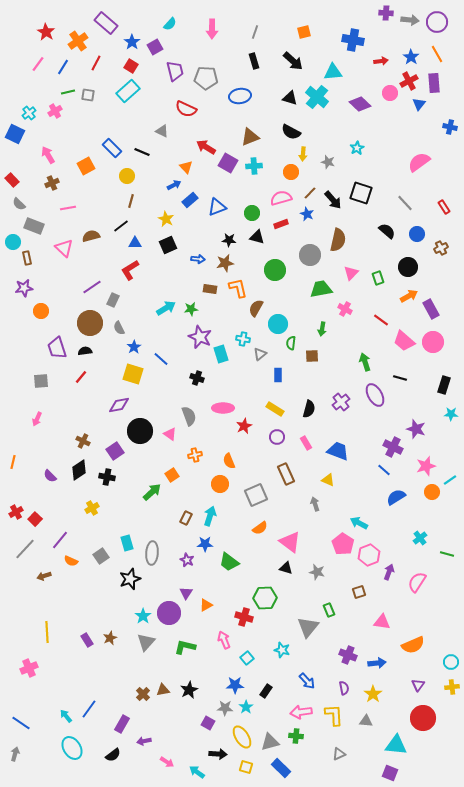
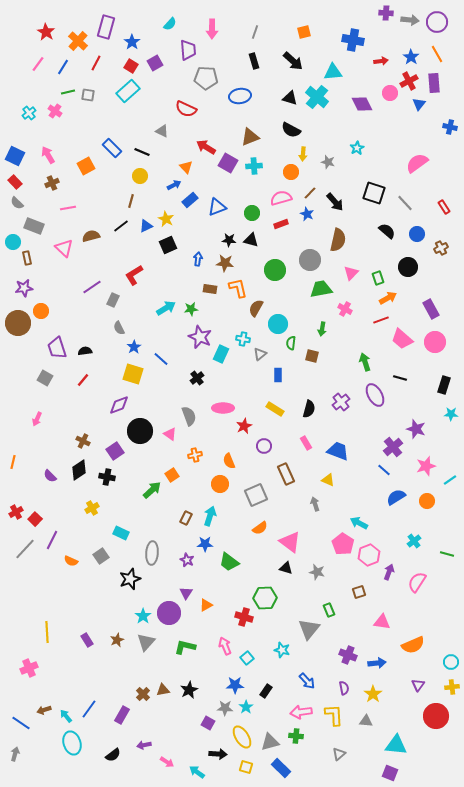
purple rectangle at (106, 23): moved 4 px down; rotated 65 degrees clockwise
orange cross at (78, 41): rotated 12 degrees counterclockwise
purple square at (155, 47): moved 16 px down
purple trapezoid at (175, 71): moved 13 px right, 21 px up; rotated 10 degrees clockwise
purple diamond at (360, 104): moved 2 px right; rotated 20 degrees clockwise
pink cross at (55, 111): rotated 24 degrees counterclockwise
black semicircle at (291, 132): moved 2 px up
blue square at (15, 134): moved 22 px down
pink semicircle at (419, 162): moved 2 px left, 1 px down
yellow circle at (127, 176): moved 13 px right
red rectangle at (12, 180): moved 3 px right, 2 px down
black square at (361, 193): moved 13 px right
black arrow at (333, 200): moved 2 px right, 2 px down
gray semicircle at (19, 204): moved 2 px left, 1 px up
black triangle at (257, 237): moved 6 px left, 3 px down
blue triangle at (135, 243): moved 11 px right, 17 px up; rotated 24 degrees counterclockwise
gray circle at (310, 255): moved 5 px down
blue arrow at (198, 259): rotated 88 degrees counterclockwise
brown star at (225, 263): rotated 18 degrees clockwise
red L-shape at (130, 270): moved 4 px right, 5 px down
orange arrow at (409, 296): moved 21 px left, 2 px down
red line at (381, 320): rotated 56 degrees counterclockwise
brown circle at (90, 323): moved 72 px left
pink trapezoid at (404, 341): moved 2 px left, 2 px up
pink circle at (433, 342): moved 2 px right
cyan rectangle at (221, 354): rotated 42 degrees clockwise
brown square at (312, 356): rotated 16 degrees clockwise
red line at (81, 377): moved 2 px right, 3 px down
black cross at (197, 378): rotated 32 degrees clockwise
gray square at (41, 381): moved 4 px right, 3 px up; rotated 35 degrees clockwise
purple diamond at (119, 405): rotated 10 degrees counterclockwise
purple circle at (277, 437): moved 13 px left, 9 px down
purple cross at (393, 447): rotated 24 degrees clockwise
green arrow at (152, 492): moved 2 px up
orange circle at (432, 492): moved 5 px left, 9 px down
cyan cross at (420, 538): moved 6 px left, 3 px down
purple line at (60, 540): moved 8 px left; rotated 12 degrees counterclockwise
cyan rectangle at (127, 543): moved 6 px left, 10 px up; rotated 49 degrees counterclockwise
brown arrow at (44, 576): moved 134 px down
gray triangle at (308, 627): moved 1 px right, 2 px down
brown star at (110, 638): moved 7 px right, 2 px down
pink arrow at (224, 640): moved 1 px right, 6 px down
red circle at (423, 718): moved 13 px right, 2 px up
purple rectangle at (122, 724): moved 9 px up
purple arrow at (144, 741): moved 4 px down
cyan ellipse at (72, 748): moved 5 px up; rotated 15 degrees clockwise
gray triangle at (339, 754): rotated 16 degrees counterclockwise
